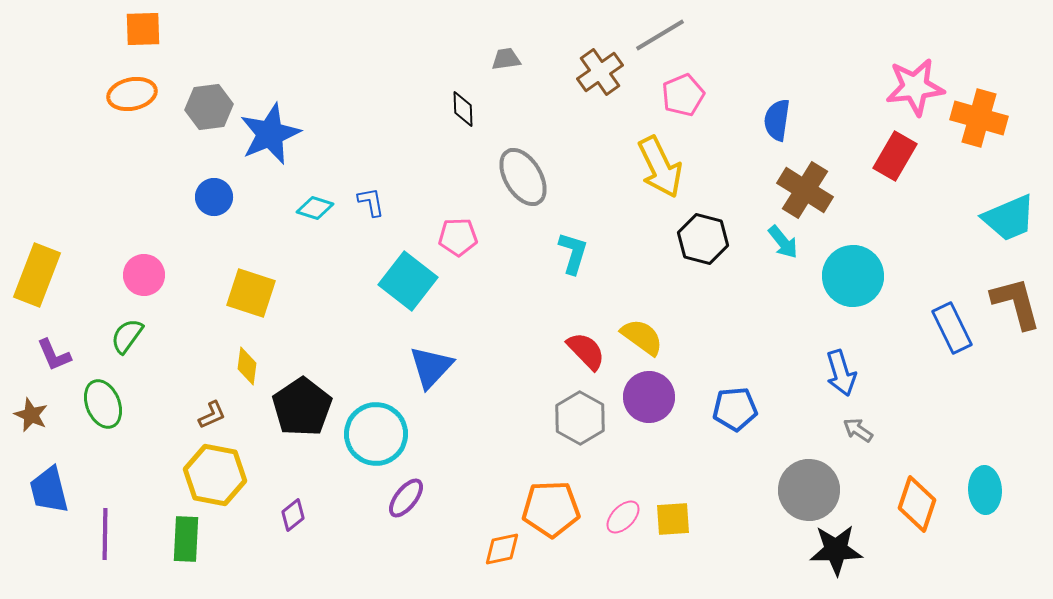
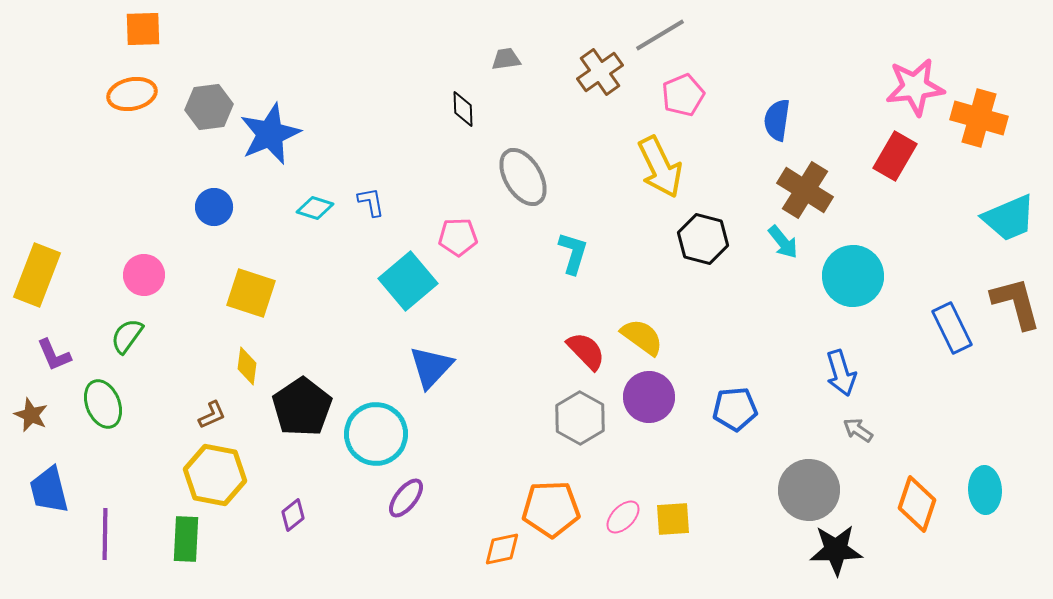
blue circle at (214, 197): moved 10 px down
cyan square at (408, 281): rotated 12 degrees clockwise
